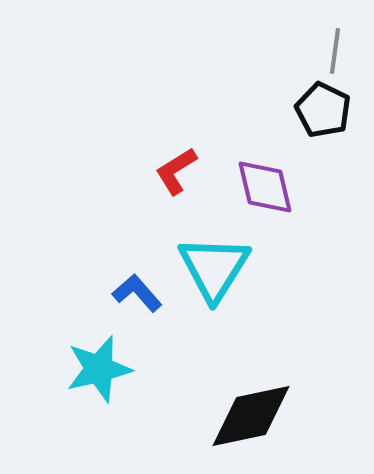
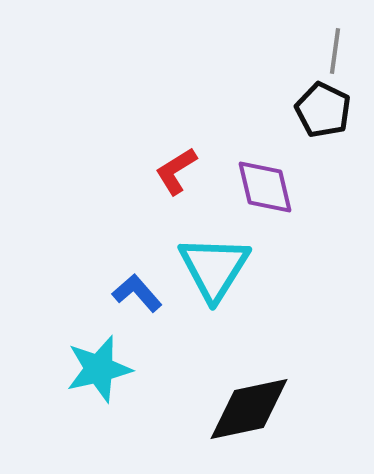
black diamond: moved 2 px left, 7 px up
